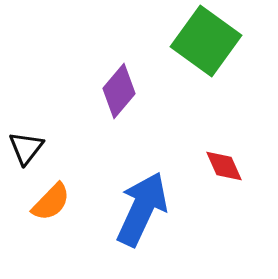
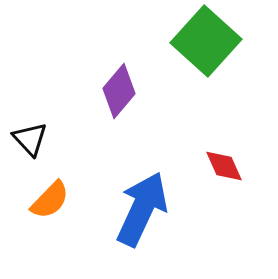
green square: rotated 6 degrees clockwise
black triangle: moved 4 px right, 9 px up; rotated 21 degrees counterclockwise
orange semicircle: moved 1 px left, 2 px up
